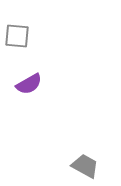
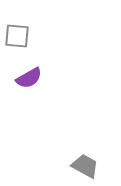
purple semicircle: moved 6 px up
